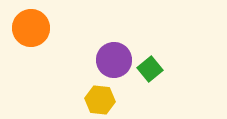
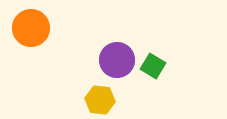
purple circle: moved 3 px right
green square: moved 3 px right, 3 px up; rotated 20 degrees counterclockwise
